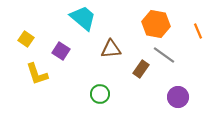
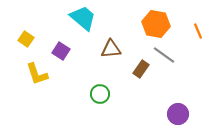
purple circle: moved 17 px down
